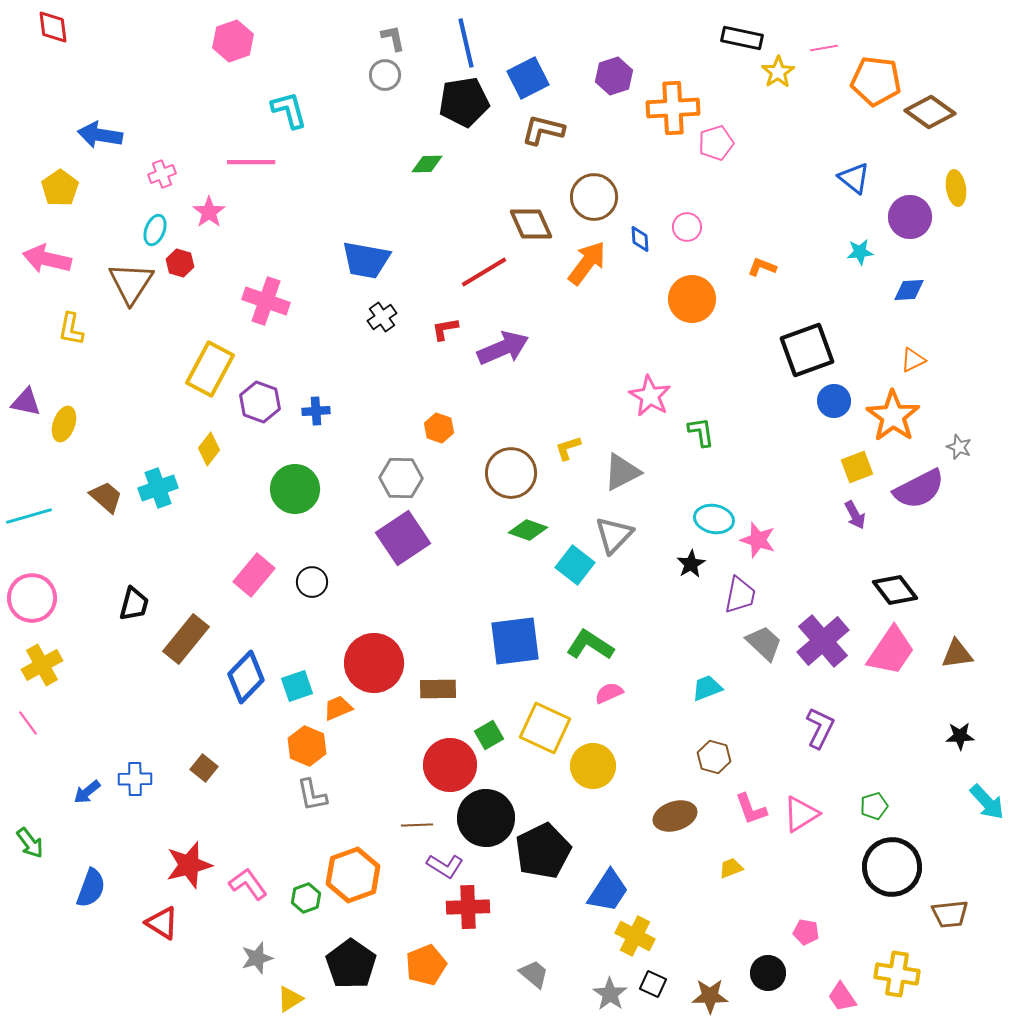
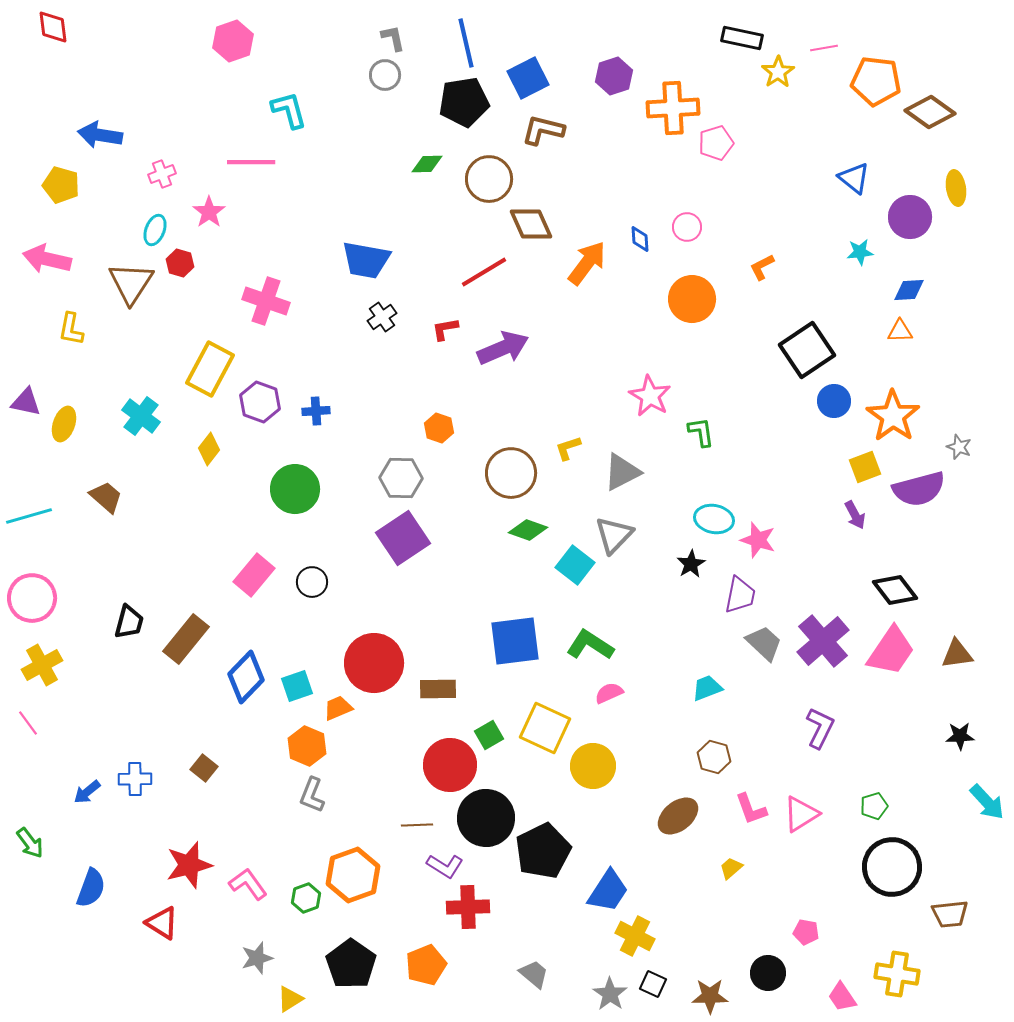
yellow pentagon at (60, 188): moved 1 px right, 3 px up; rotated 21 degrees counterclockwise
brown circle at (594, 197): moved 105 px left, 18 px up
orange L-shape at (762, 267): rotated 48 degrees counterclockwise
black square at (807, 350): rotated 14 degrees counterclockwise
orange triangle at (913, 360): moved 13 px left, 29 px up; rotated 24 degrees clockwise
yellow square at (857, 467): moved 8 px right
cyan cross at (158, 488): moved 17 px left, 72 px up; rotated 33 degrees counterclockwise
purple semicircle at (919, 489): rotated 12 degrees clockwise
black trapezoid at (134, 604): moved 5 px left, 18 px down
gray L-shape at (312, 795): rotated 33 degrees clockwise
brown ellipse at (675, 816): moved 3 px right; rotated 21 degrees counterclockwise
yellow trapezoid at (731, 868): rotated 20 degrees counterclockwise
